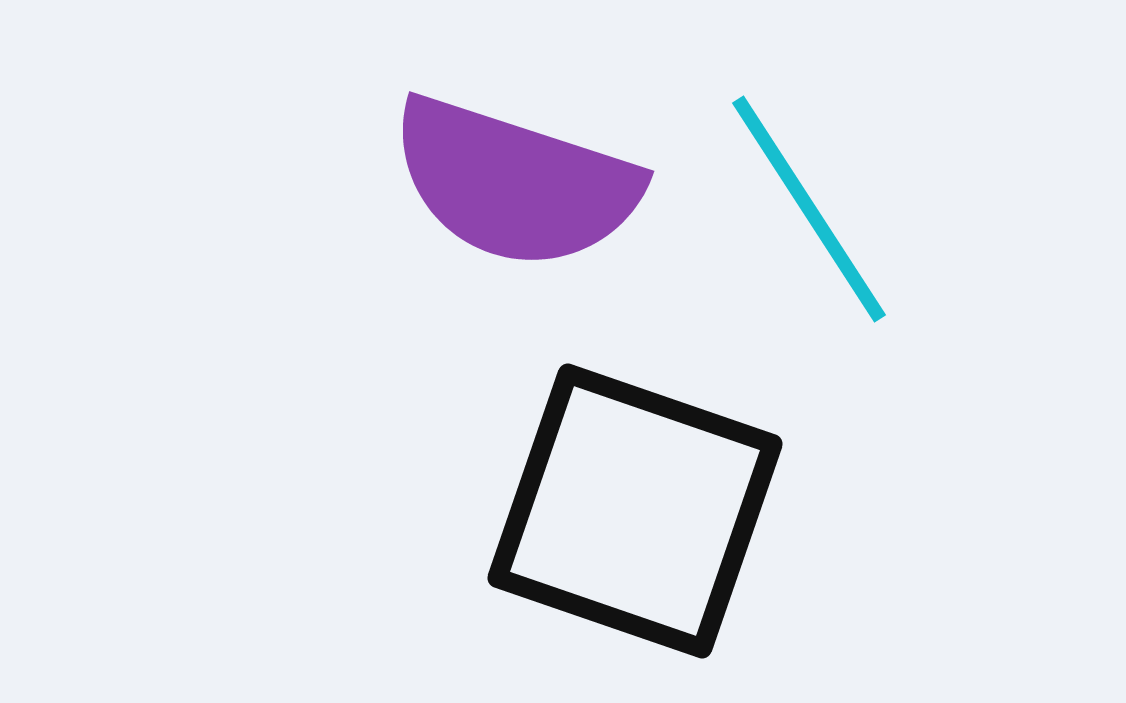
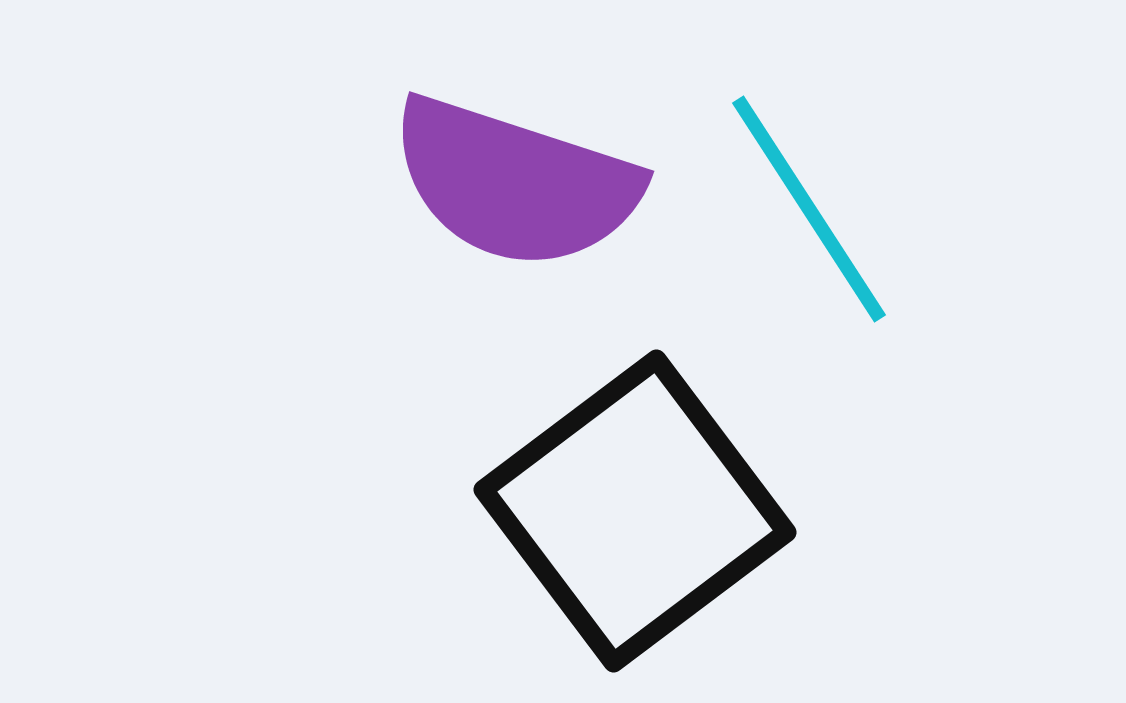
black square: rotated 34 degrees clockwise
